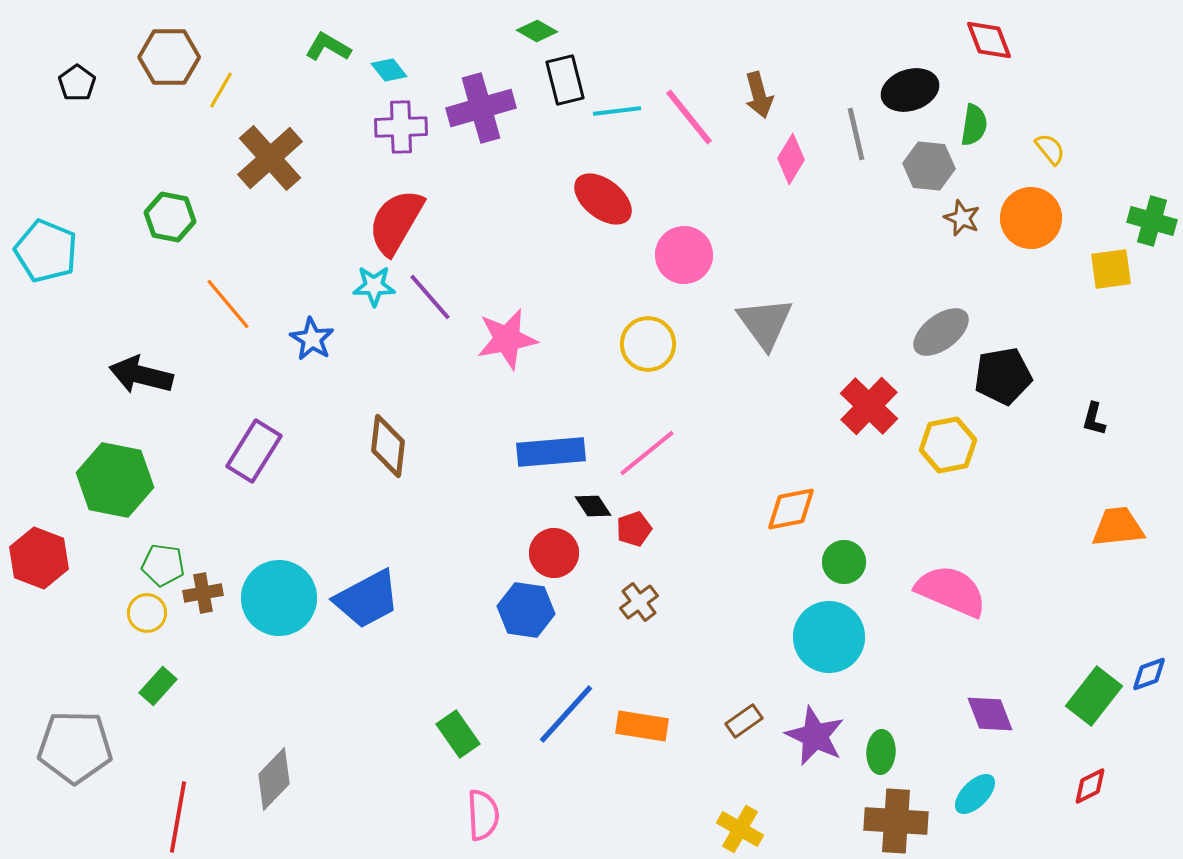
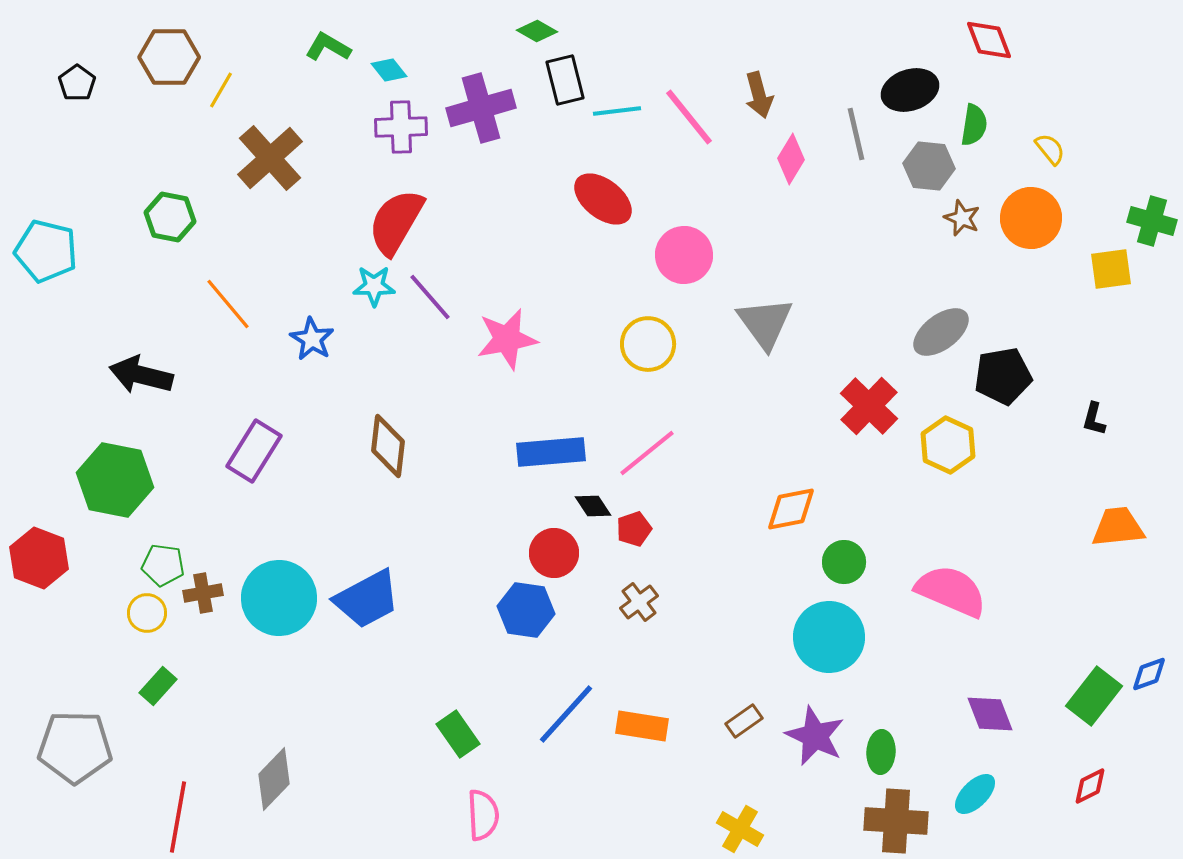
cyan pentagon at (46, 251): rotated 8 degrees counterclockwise
yellow hexagon at (948, 445): rotated 24 degrees counterclockwise
